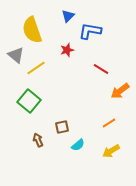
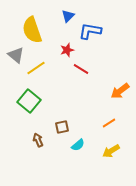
red line: moved 20 px left
